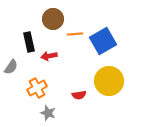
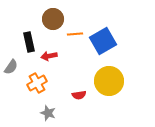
orange cross: moved 5 px up
